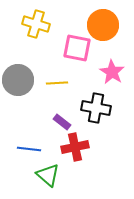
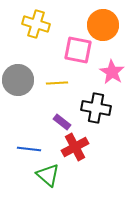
pink square: moved 1 px right, 2 px down
red cross: rotated 16 degrees counterclockwise
